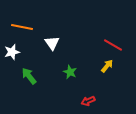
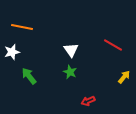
white triangle: moved 19 px right, 7 px down
yellow arrow: moved 17 px right, 11 px down
